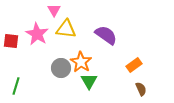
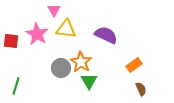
purple semicircle: rotated 10 degrees counterclockwise
